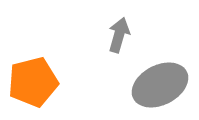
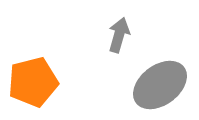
gray ellipse: rotated 10 degrees counterclockwise
